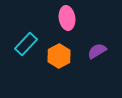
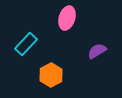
pink ellipse: rotated 25 degrees clockwise
orange hexagon: moved 8 px left, 19 px down
